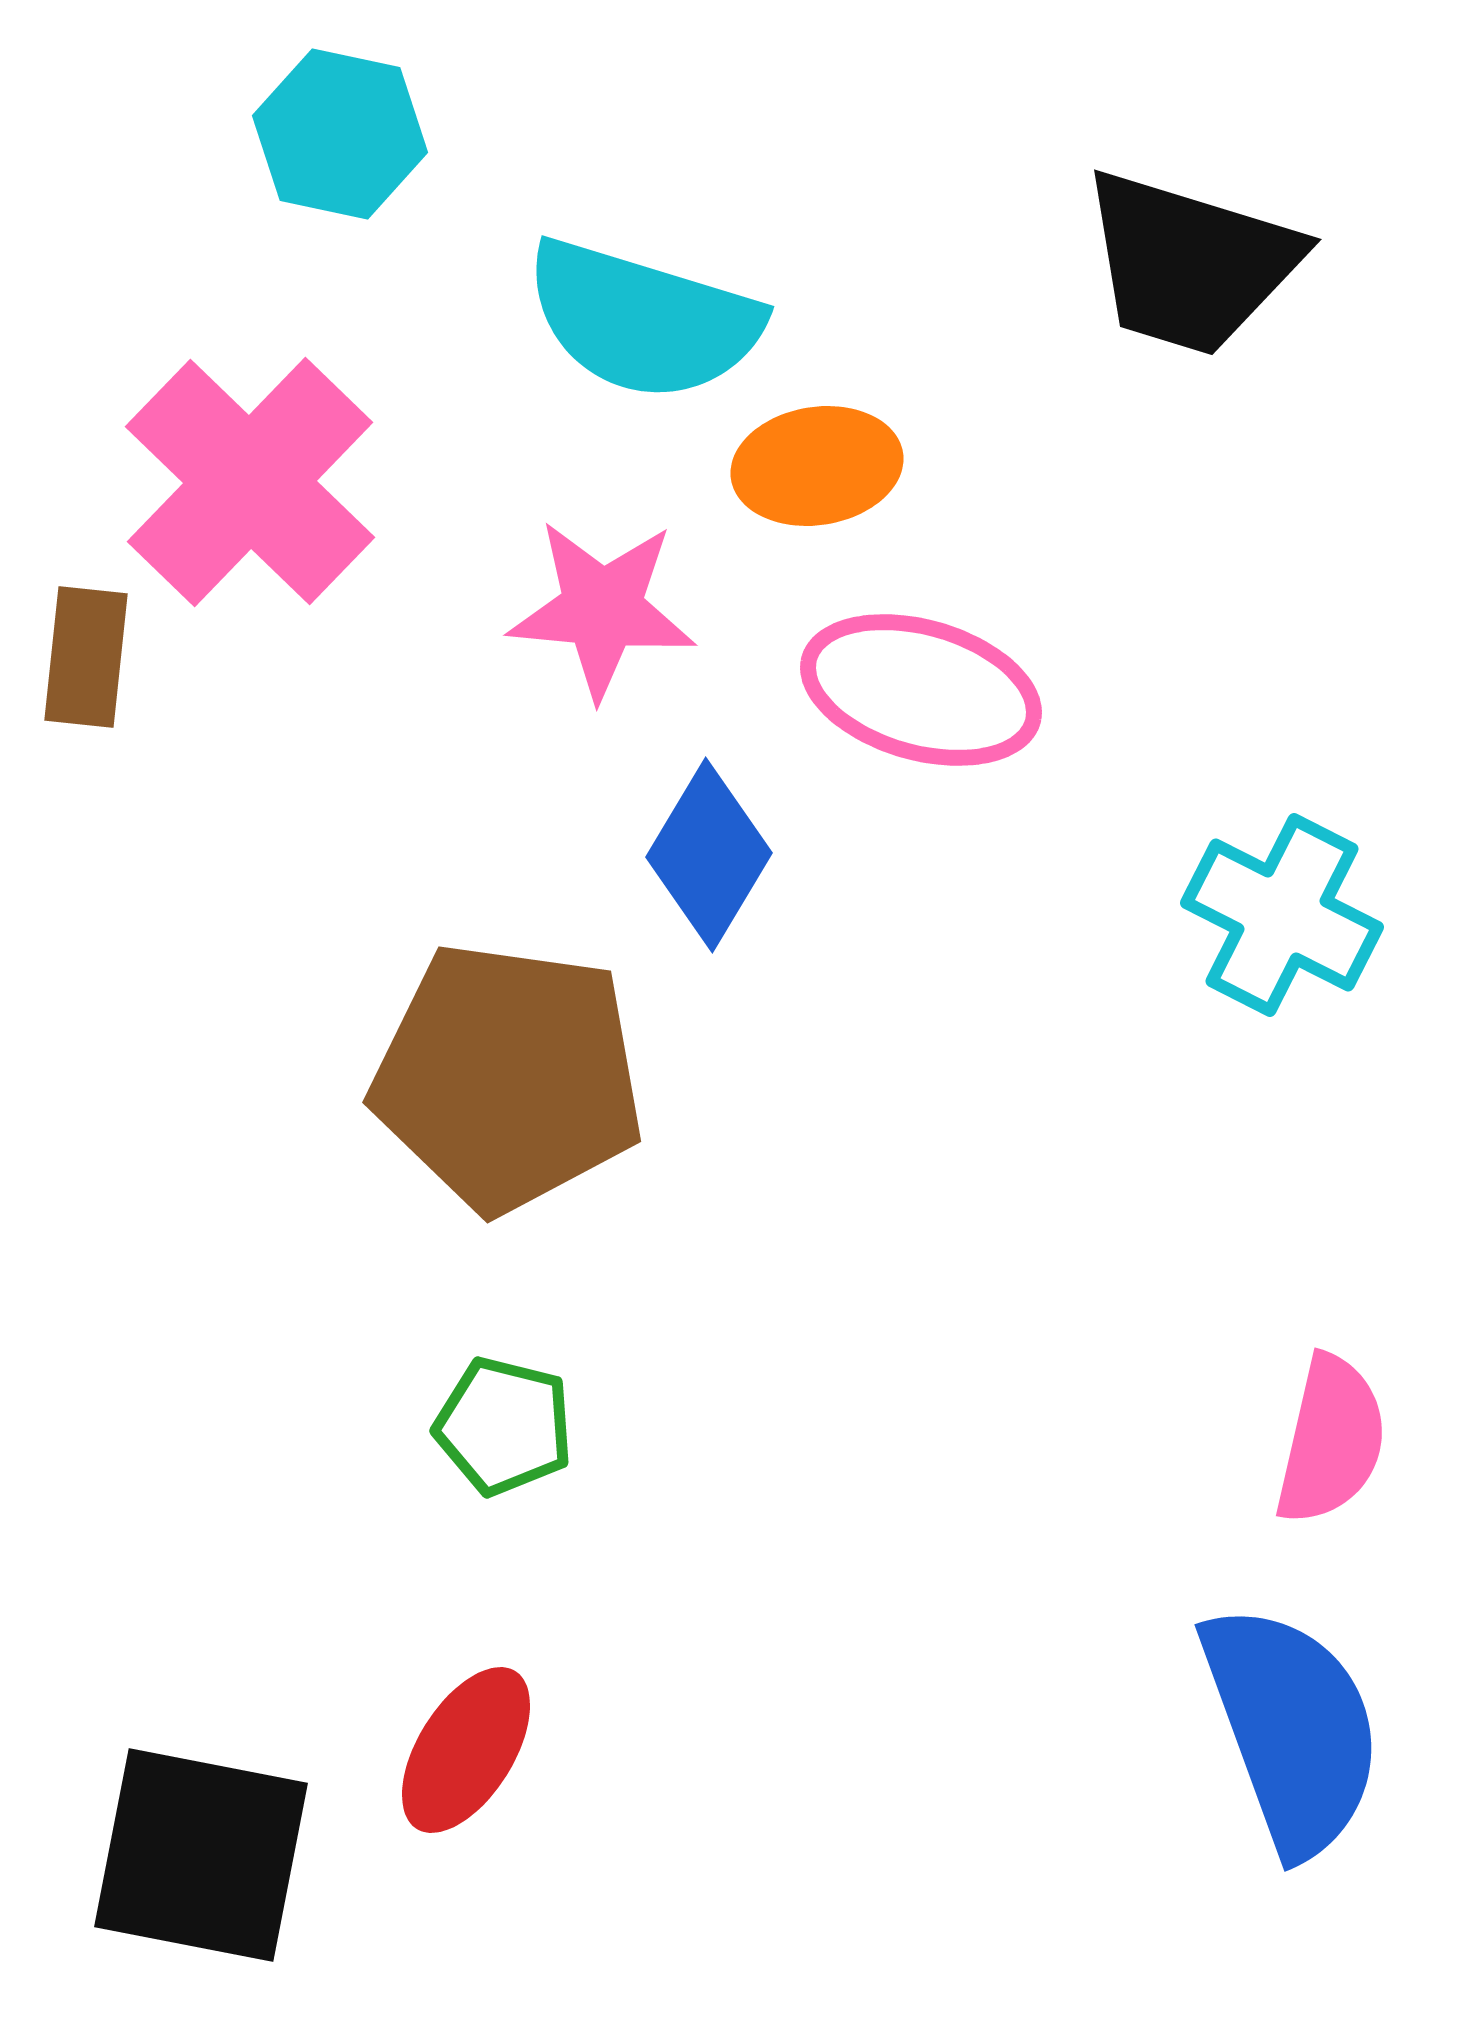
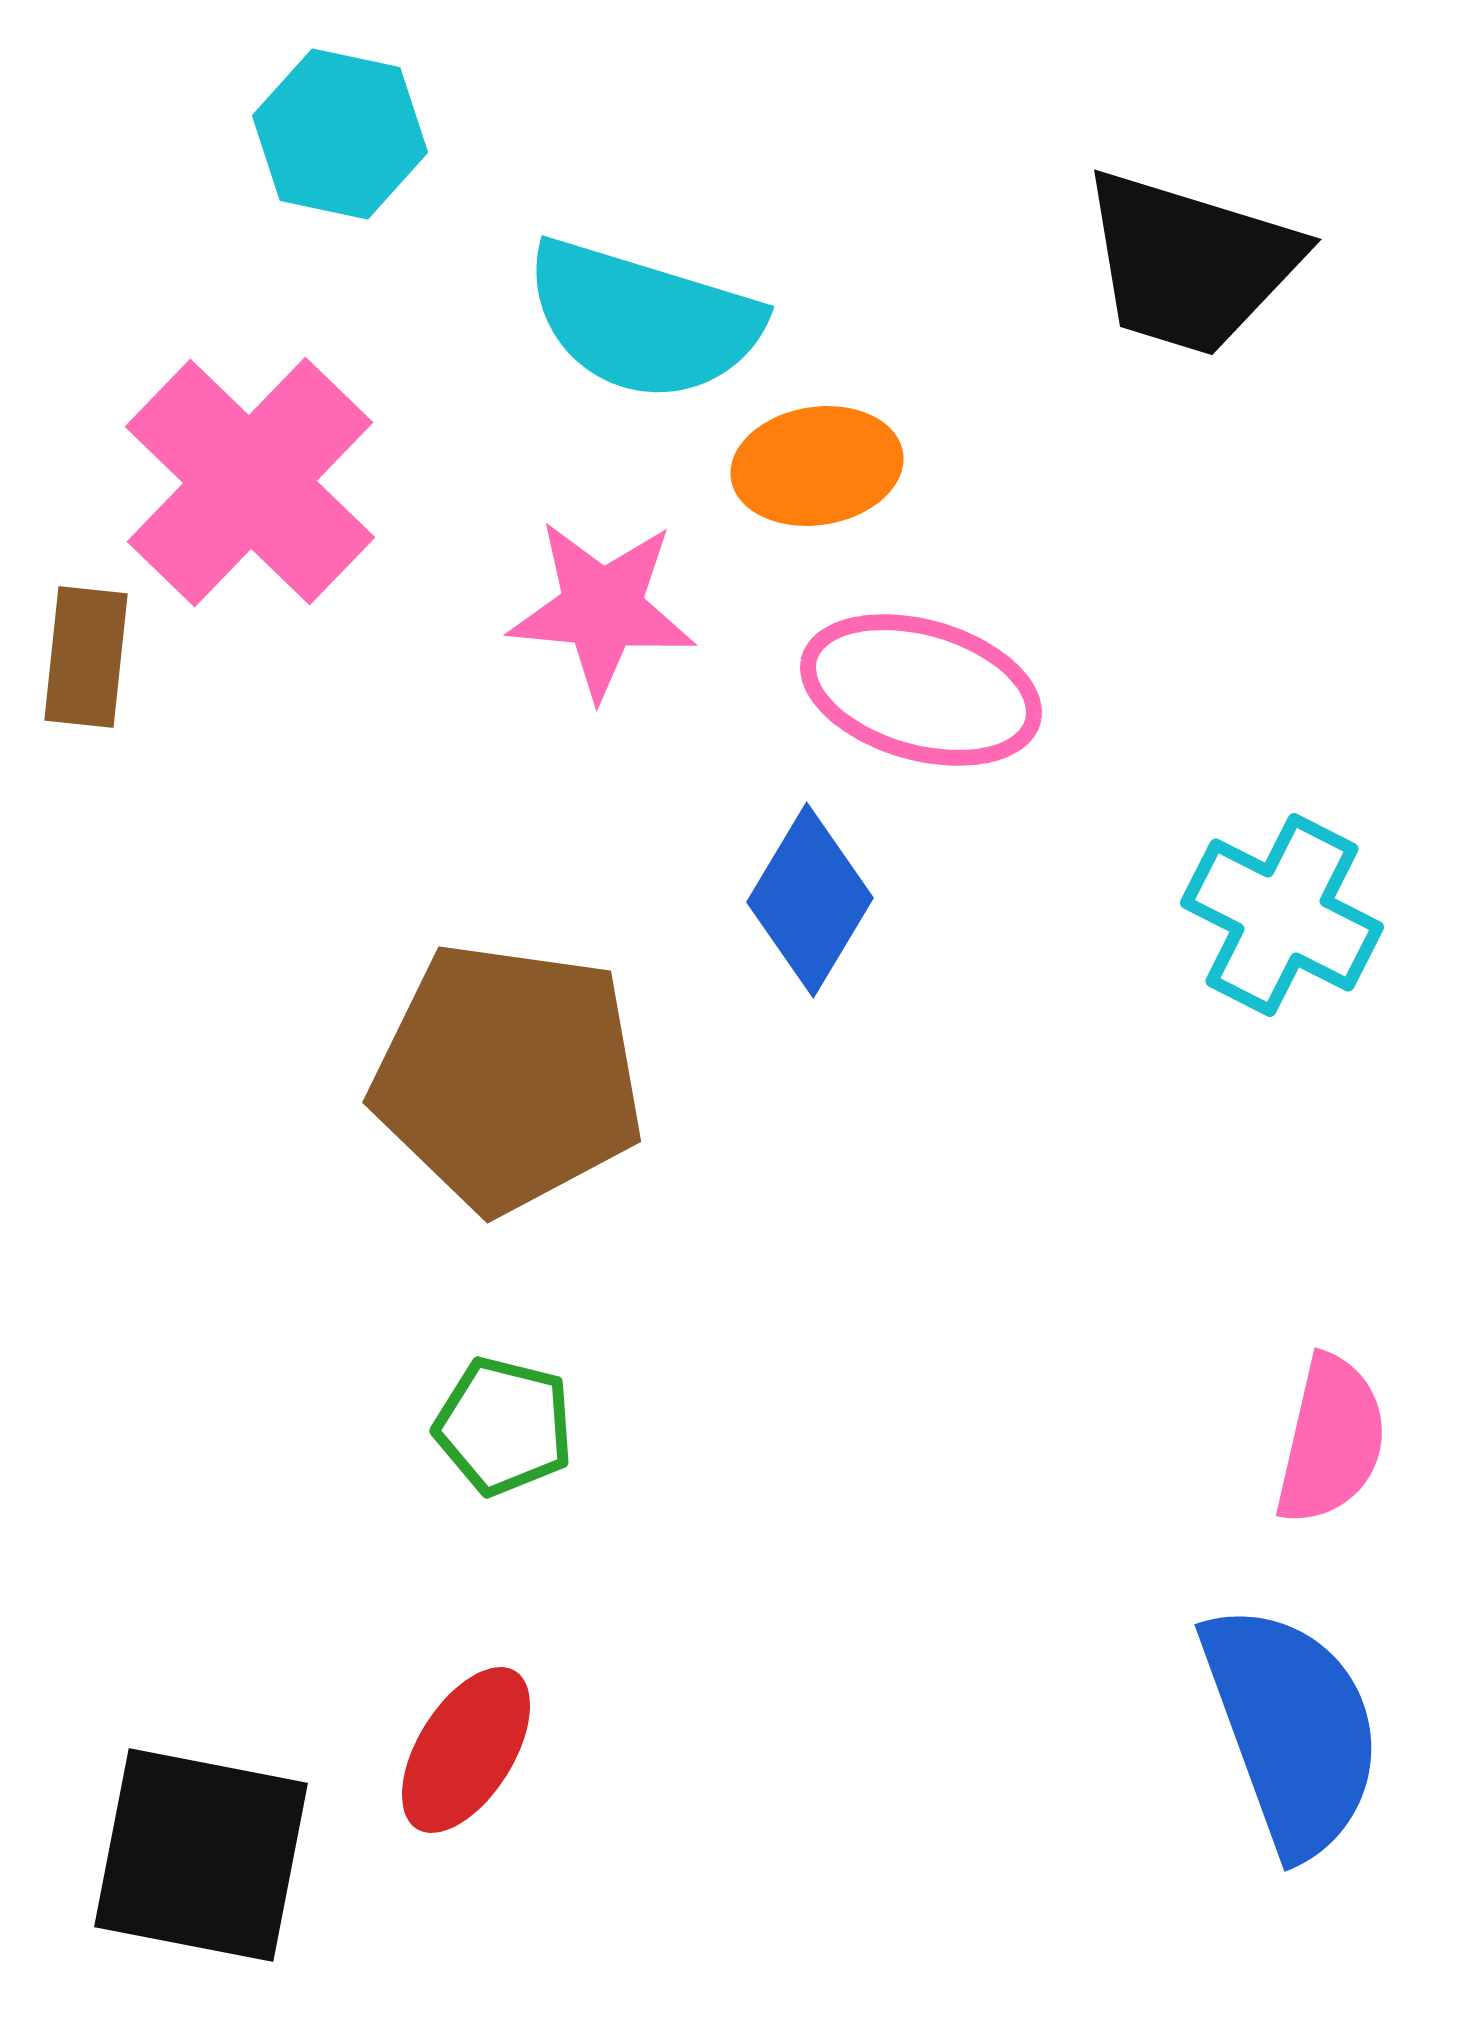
blue diamond: moved 101 px right, 45 px down
